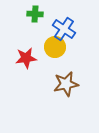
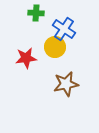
green cross: moved 1 px right, 1 px up
